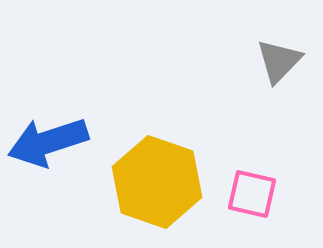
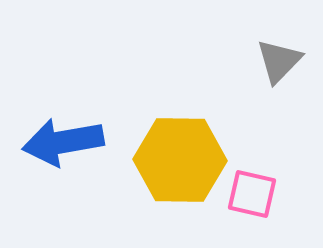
blue arrow: moved 15 px right; rotated 8 degrees clockwise
yellow hexagon: moved 23 px right, 22 px up; rotated 18 degrees counterclockwise
